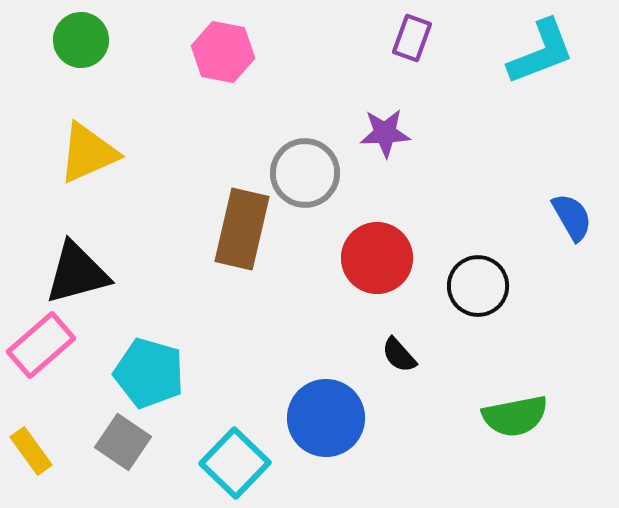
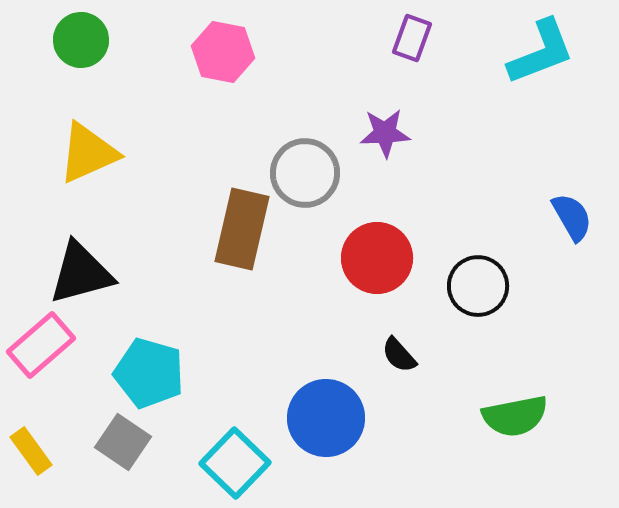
black triangle: moved 4 px right
